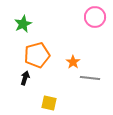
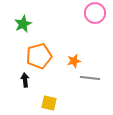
pink circle: moved 4 px up
orange pentagon: moved 2 px right, 1 px down
orange star: moved 1 px right, 1 px up; rotated 24 degrees clockwise
black arrow: moved 2 px down; rotated 24 degrees counterclockwise
